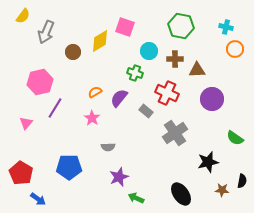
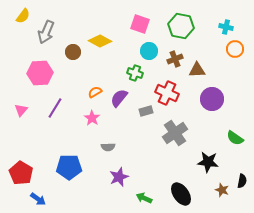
pink square: moved 15 px right, 3 px up
yellow diamond: rotated 60 degrees clockwise
brown cross: rotated 21 degrees counterclockwise
pink hexagon: moved 9 px up; rotated 10 degrees clockwise
gray rectangle: rotated 56 degrees counterclockwise
pink triangle: moved 5 px left, 13 px up
black star: rotated 20 degrees clockwise
brown star: rotated 16 degrees clockwise
green arrow: moved 8 px right
